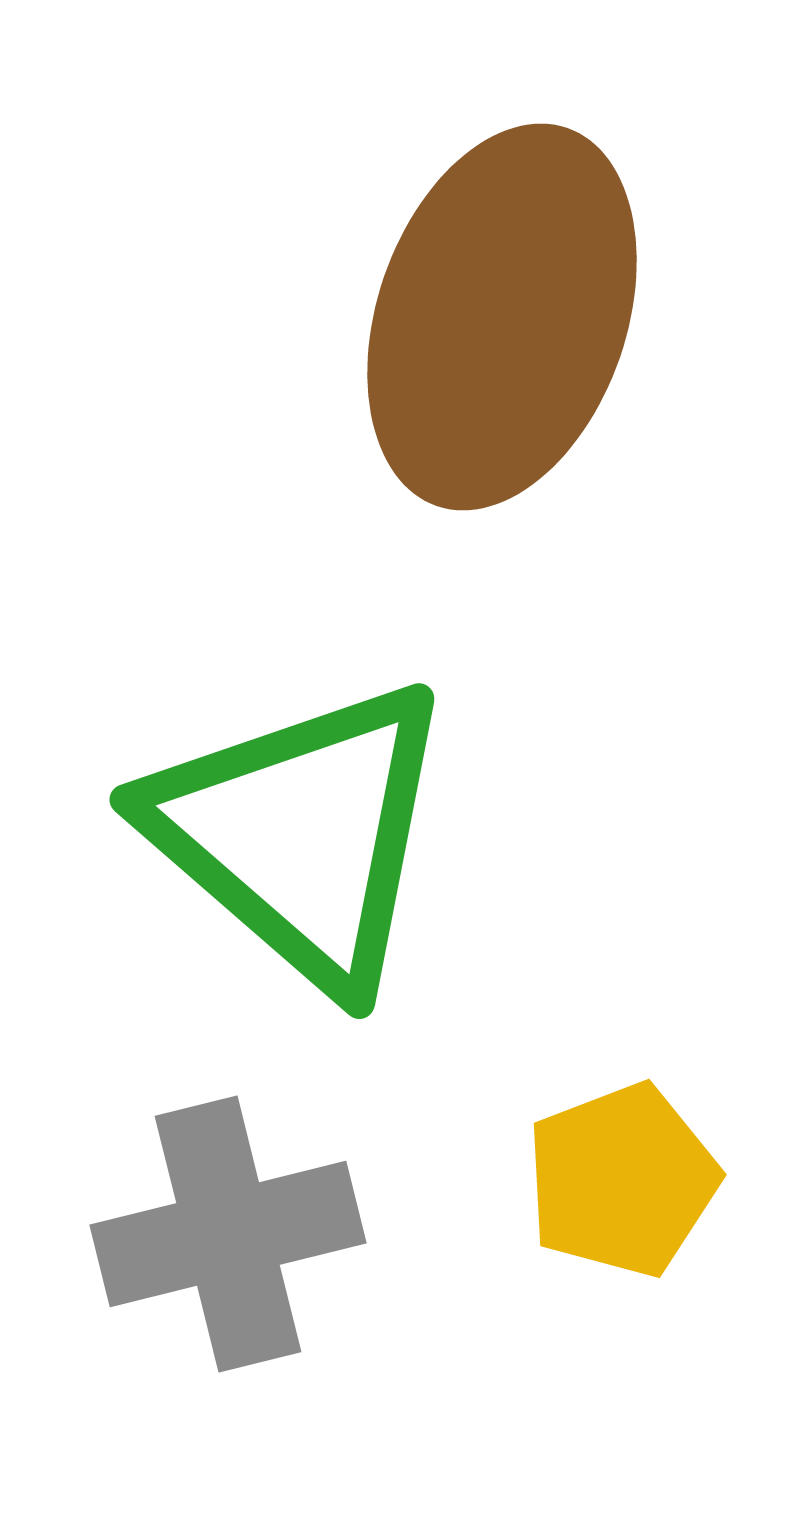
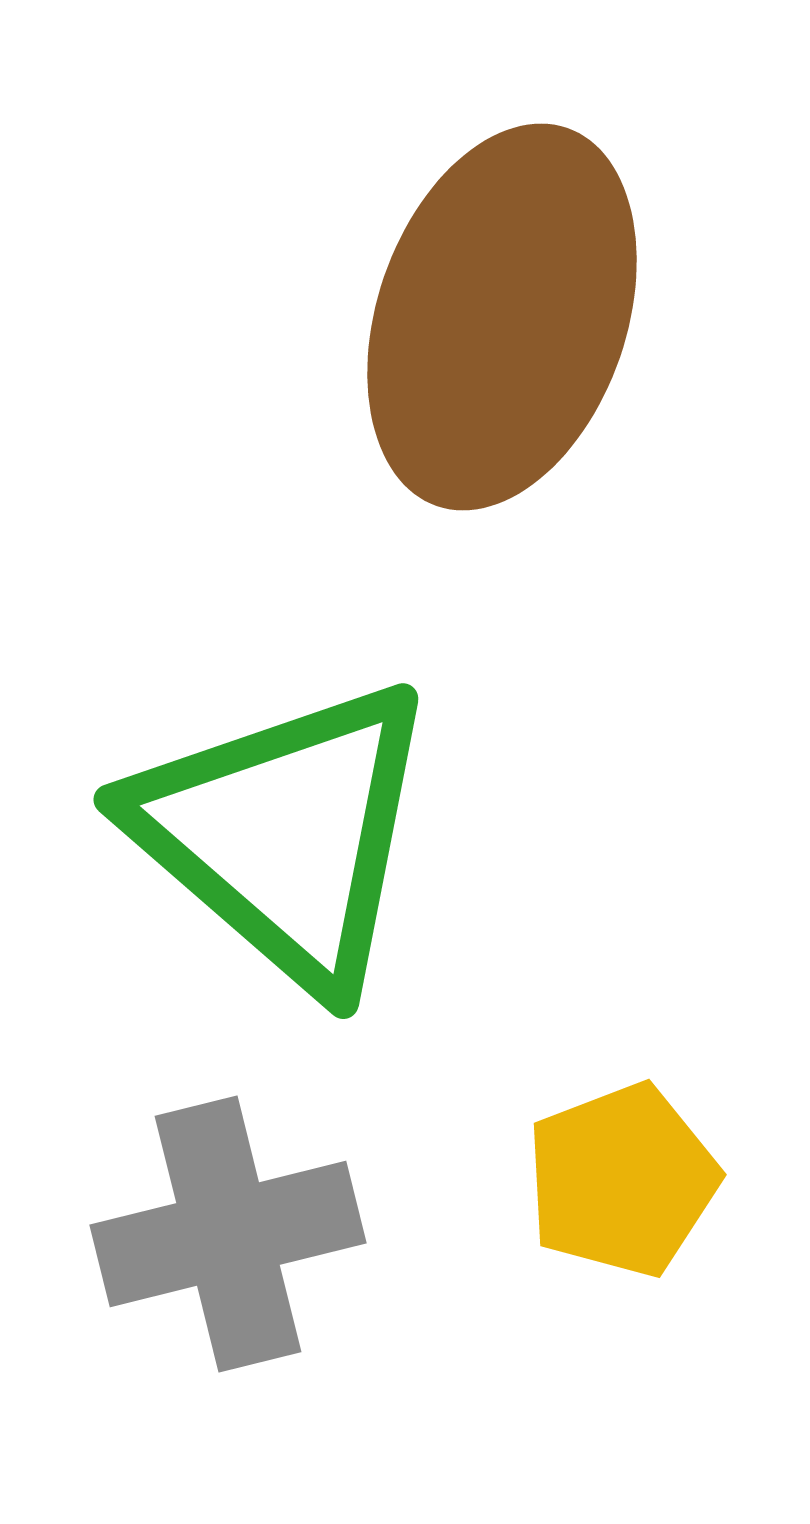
green triangle: moved 16 px left
